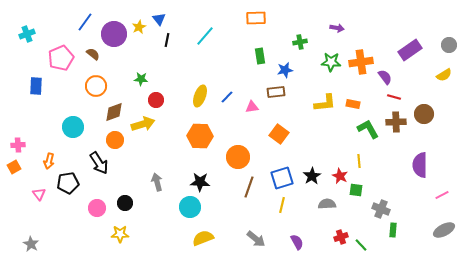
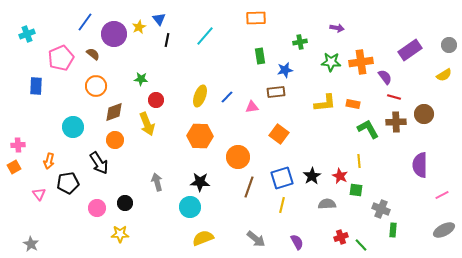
yellow arrow at (143, 124): moved 4 px right; rotated 85 degrees clockwise
